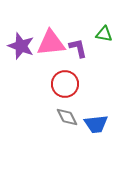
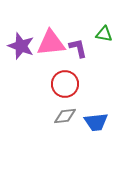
gray diamond: moved 2 px left, 1 px up; rotated 70 degrees counterclockwise
blue trapezoid: moved 2 px up
